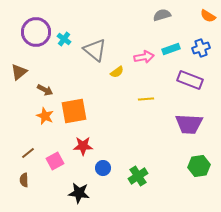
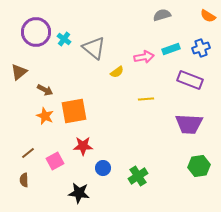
gray triangle: moved 1 px left, 2 px up
